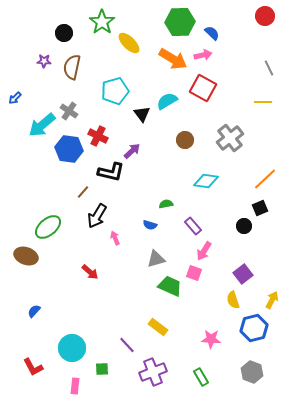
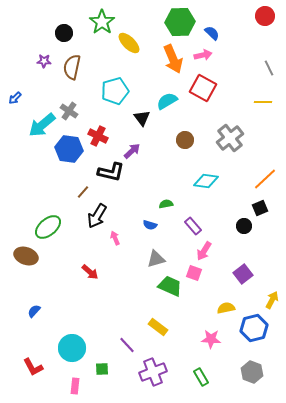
orange arrow at (173, 59): rotated 36 degrees clockwise
black triangle at (142, 114): moved 4 px down
yellow semicircle at (233, 300): moved 7 px left, 8 px down; rotated 96 degrees clockwise
